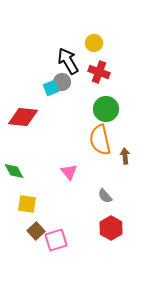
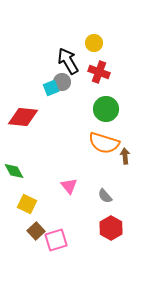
orange semicircle: moved 4 px right, 3 px down; rotated 60 degrees counterclockwise
pink triangle: moved 14 px down
yellow square: rotated 18 degrees clockwise
